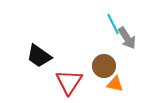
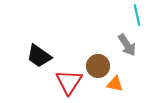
cyan line: moved 24 px right, 9 px up; rotated 15 degrees clockwise
gray arrow: moved 7 px down
brown circle: moved 6 px left
